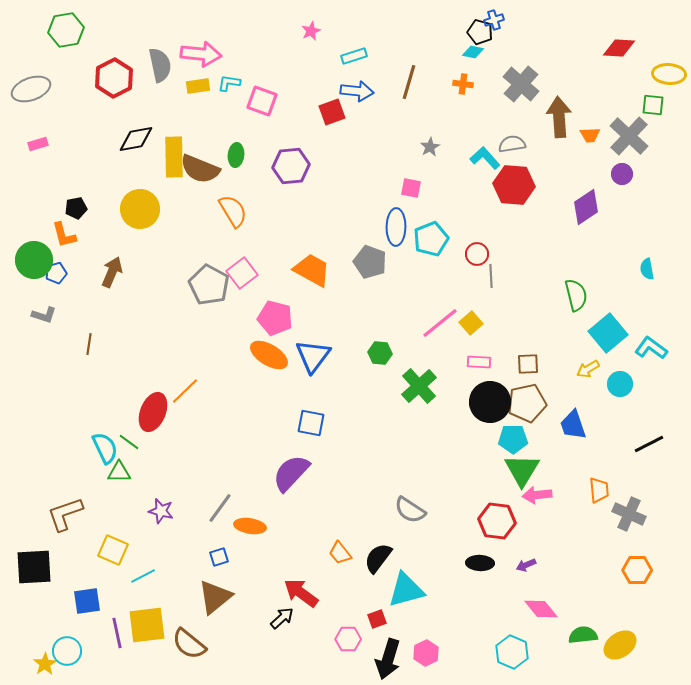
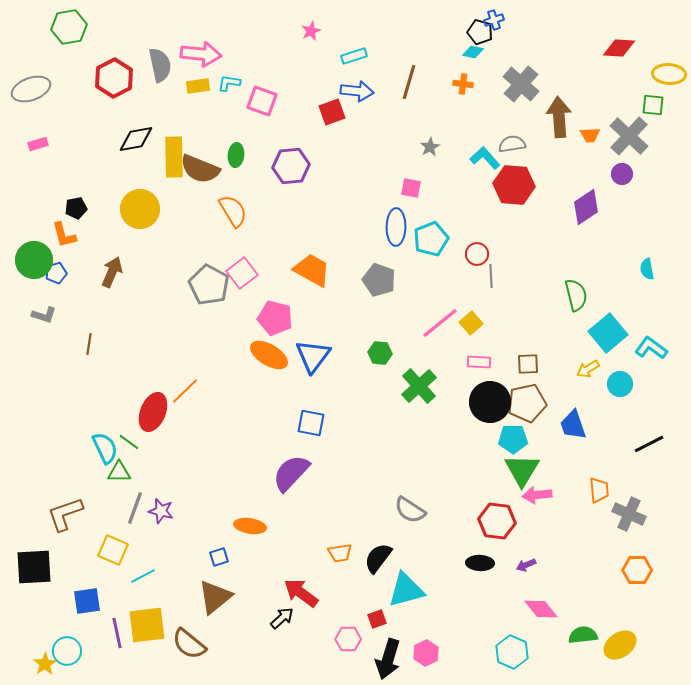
green hexagon at (66, 30): moved 3 px right, 3 px up
gray pentagon at (370, 262): moved 9 px right, 18 px down
gray line at (220, 508): moved 85 px left; rotated 16 degrees counterclockwise
orange trapezoid at (340, 553): rotated 60 degrees counterclockwise
